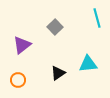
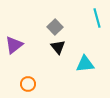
purple triangle: moved 8 px left
cyan triangle: moved 3 px left
black triangle: moved 26 px up; rotated 35 degrees counterclockwise
orange circle: moved 10 px right, 4 px down
